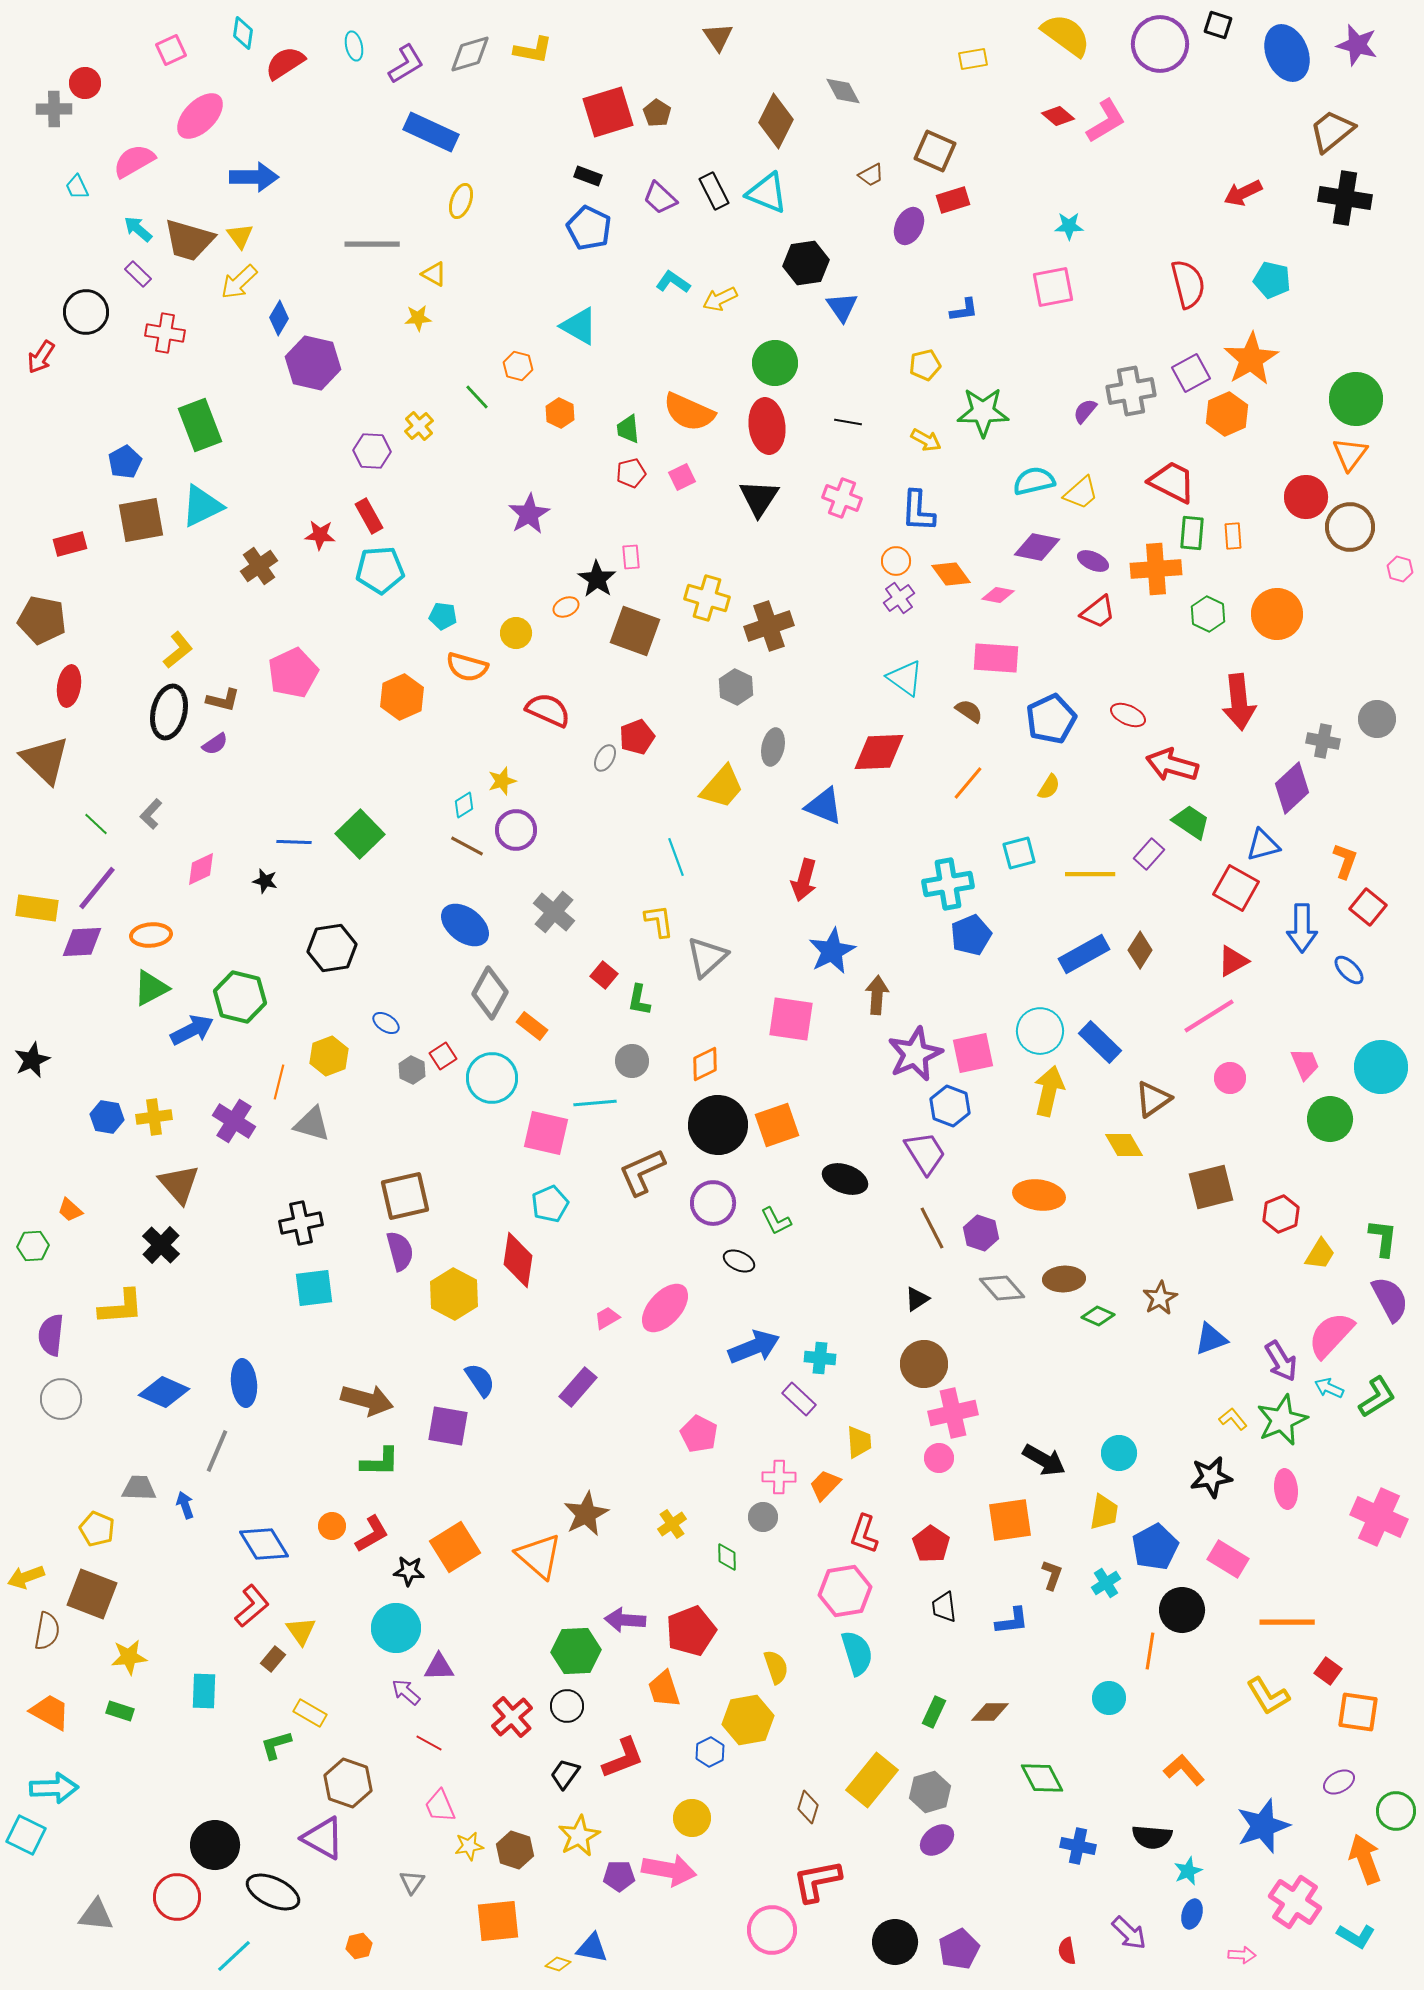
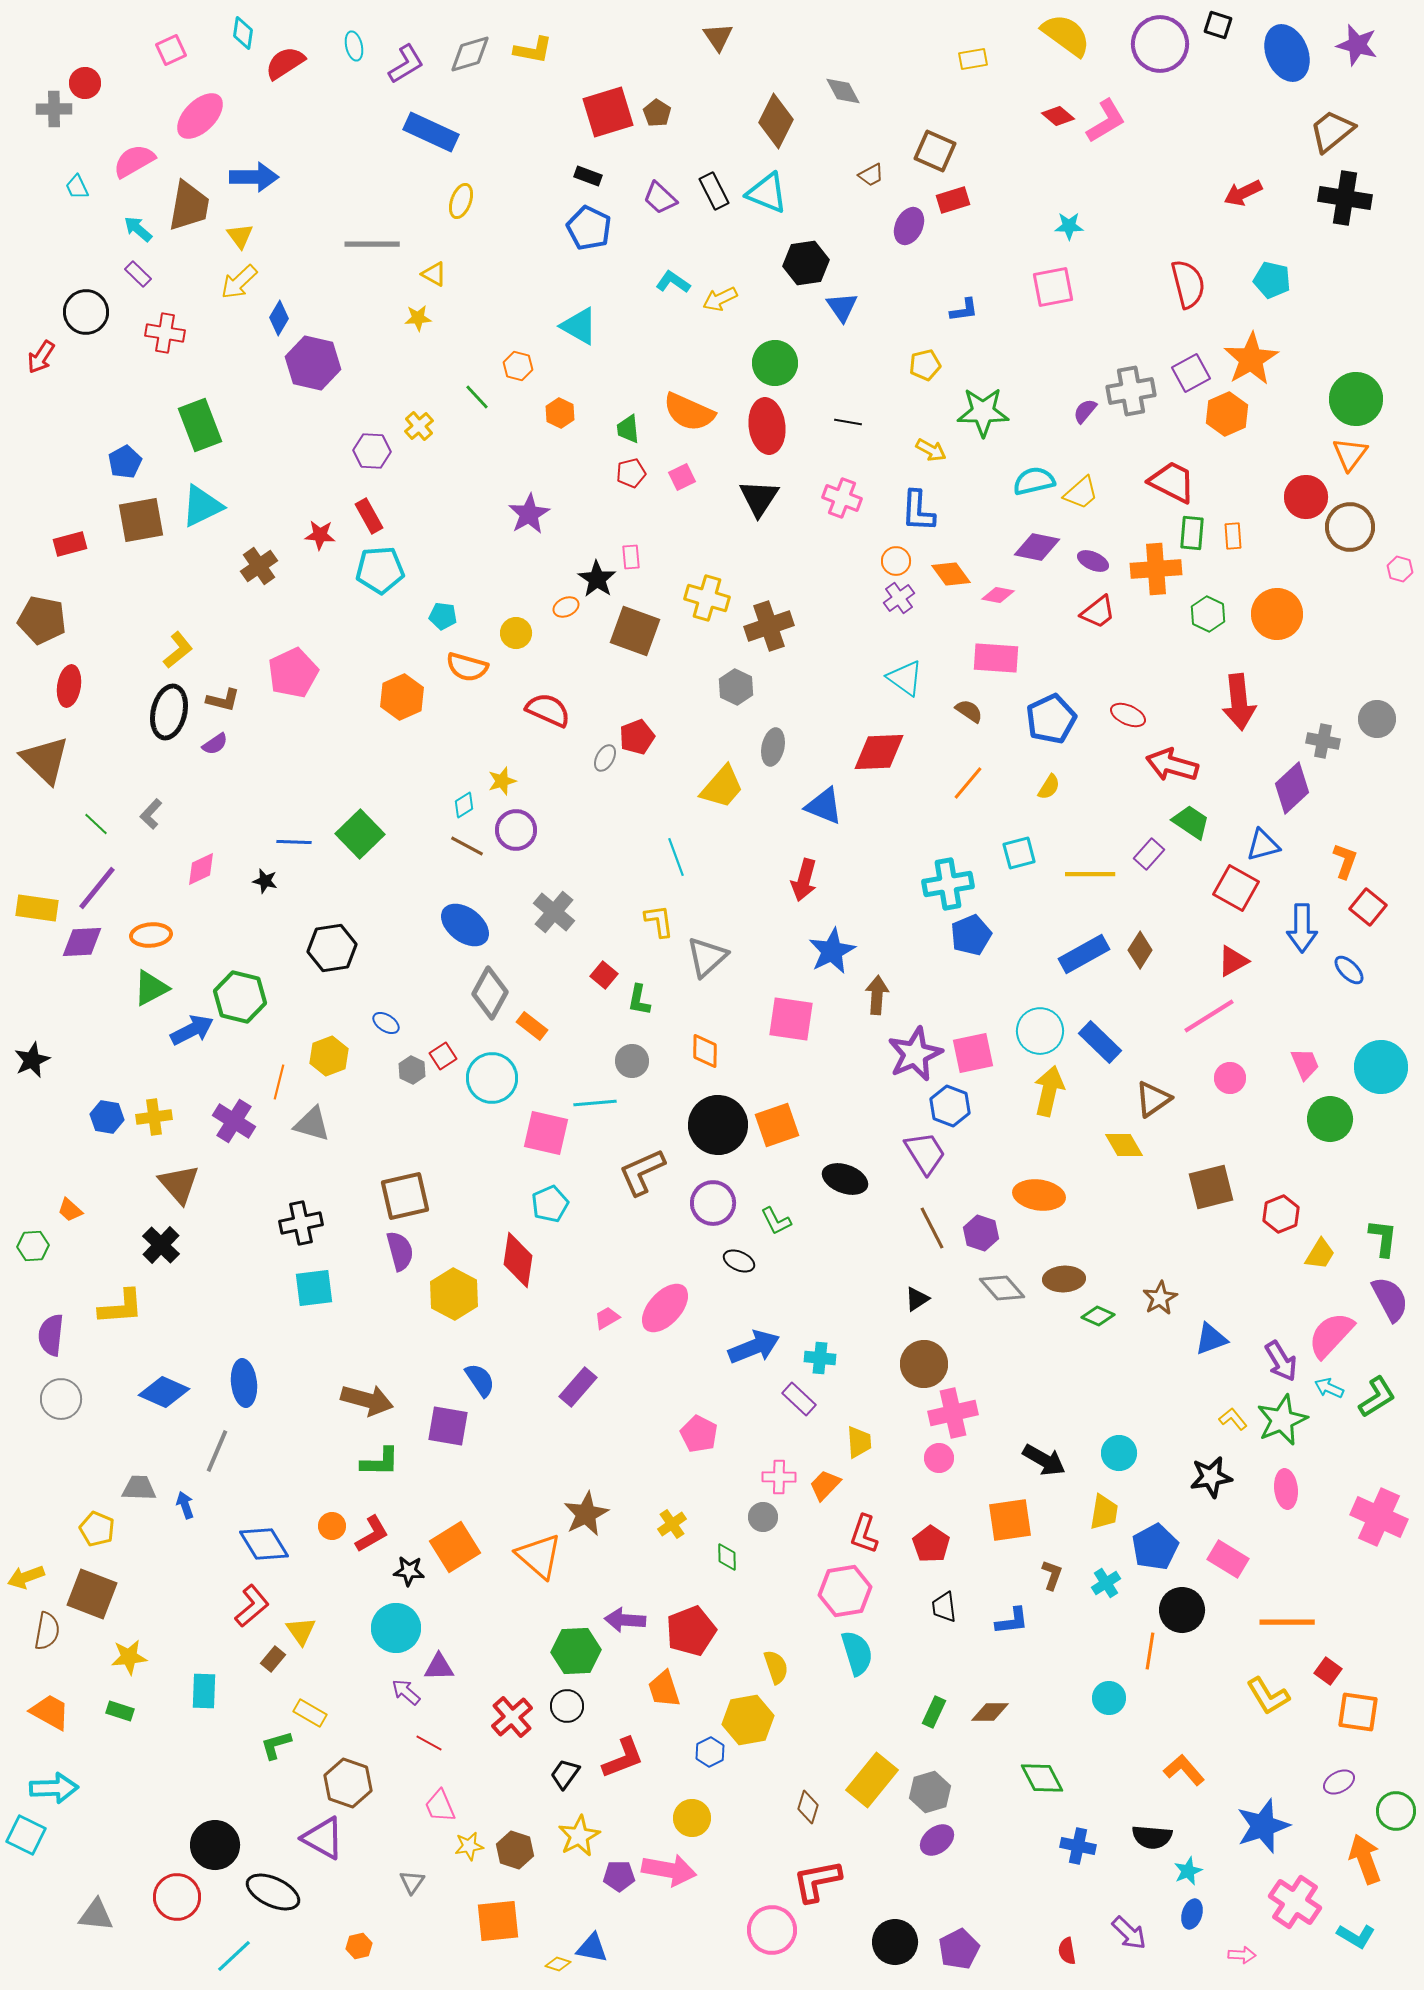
brown trapezoid at (189, 240): moved 34 px up; rotated 96 degrees counterclockwise
yellow arrow at (926, 440): moved 5 px right, 10 px down
orange diamond at (705, 1064): moved 13 px up; rotated 63 degrees counterclockwise
